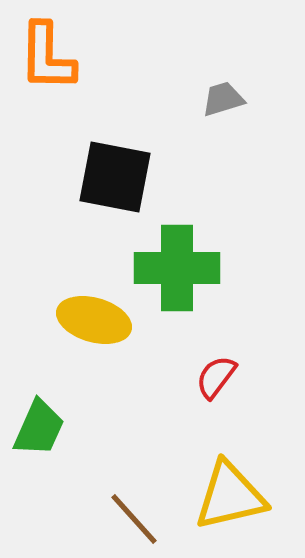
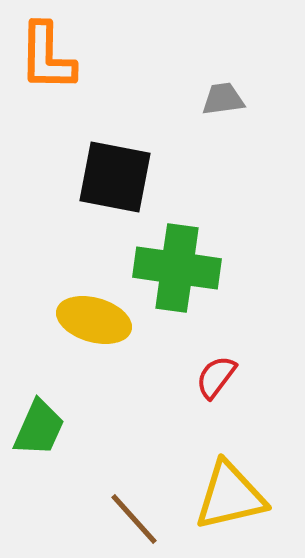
gray trapezoid: rotated 9 degrees clockwise
green cross: rotated 8 degrees clockwise
